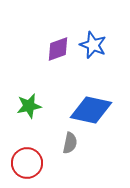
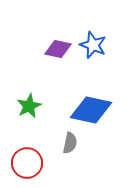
purple diamond: rotated 32 degrees clockwise
green star: rotated 15 degrees counterclockwise
